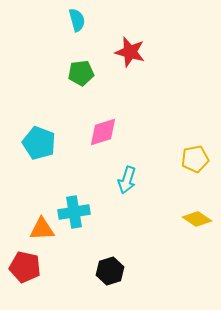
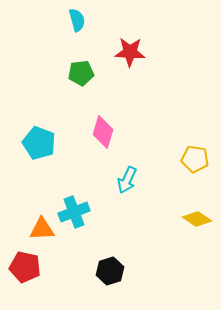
red star: rotated 12 degrees counterclockwise
pink diamond: rotated 56 degrees counterclockwise
yellow pentagon: rotated 20 degrees clockwise
cyan arrow: rotated 8 degrees clockwise
cyan cross: rotated 12 degrees counterclockwise
